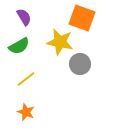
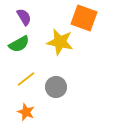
orange square: moved 2 px right
green semicircle: moved 2 px up
gray circle: moved 24 px left, 23 px down
